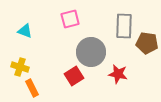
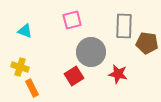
pink square: moved 2 px right, 1 px down
